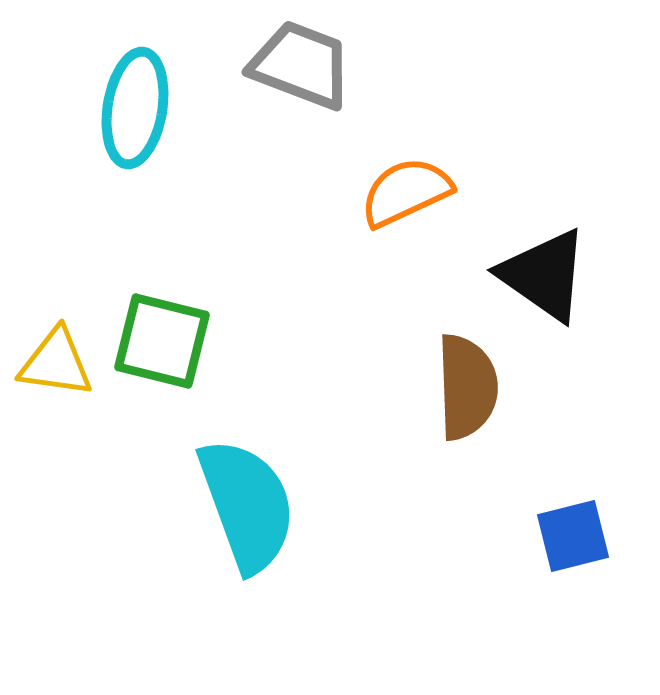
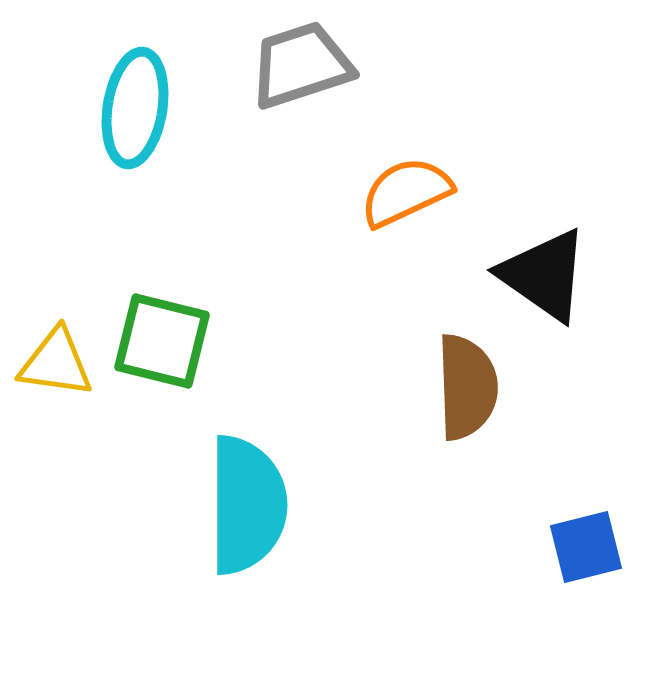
gray trapezoid: rotated 39 degrees counterclockwise
cyan semicircle: rotated 20 degrees clockwise
blue square: moved 13 px right, 11 px down
